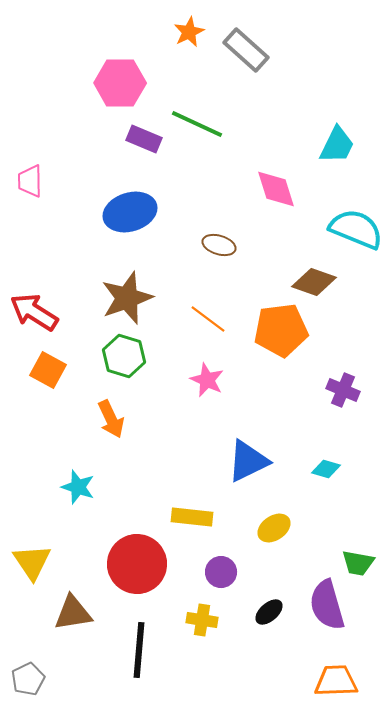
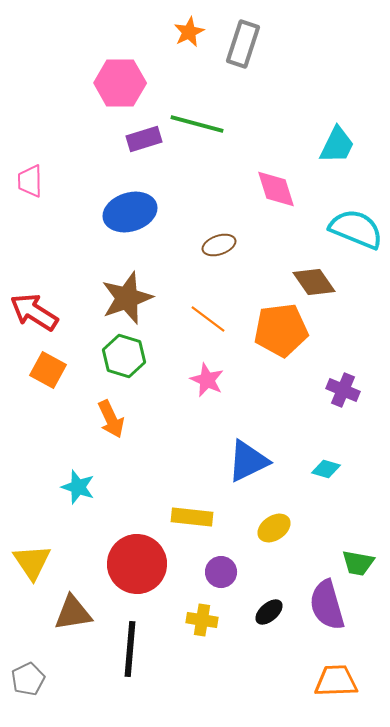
gray rectangle: moved 3 px left, 6 px up; rotated 66 degrees clockwise
green line: rotated 10 degrees counterclockwise
purple rectangle: rotated 40 degrees counterclockwise
brown ellipse: rotated 36 degrees counterclockwise
brown diamond: rotated 36 degrees clockwise
black line: moved 9 px left, 1 px up
